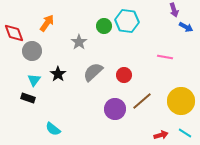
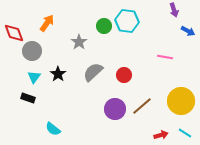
blue arrow: moved 2 px right, 4 px down
cyan triangle: moved 3 px up
brown line: moved 5 px down
